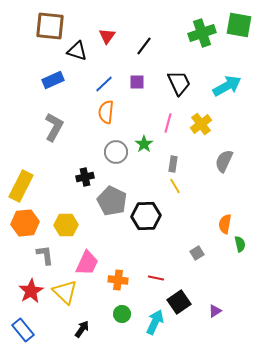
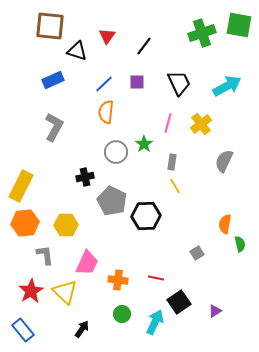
gray rectangle at (173, 164): moved 1 px left, 2 px up
